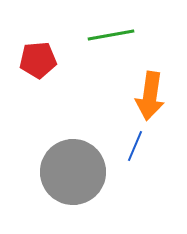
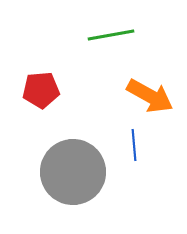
red pentagon: moved 3 px right, 30 px down
orange arrow: rotated 69 degrees counterclockwise
blue line: moved 1 px left, 1 px up; rotated 28 degrees counterclockwise
